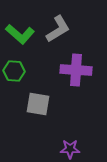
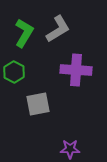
green L-shape: moved 4 px right, 1 px up; rotated 100 degrees counterclockwise
green hexagon: moved 1 px down; rotated 25 degrees clockwise
gray square: rotated 20 degrees counterclockwise
